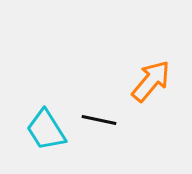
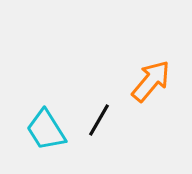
black line: rotated 72 degrees counterclockwise
